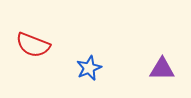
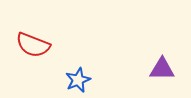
blue star: moved 11 px left, 12 px down
